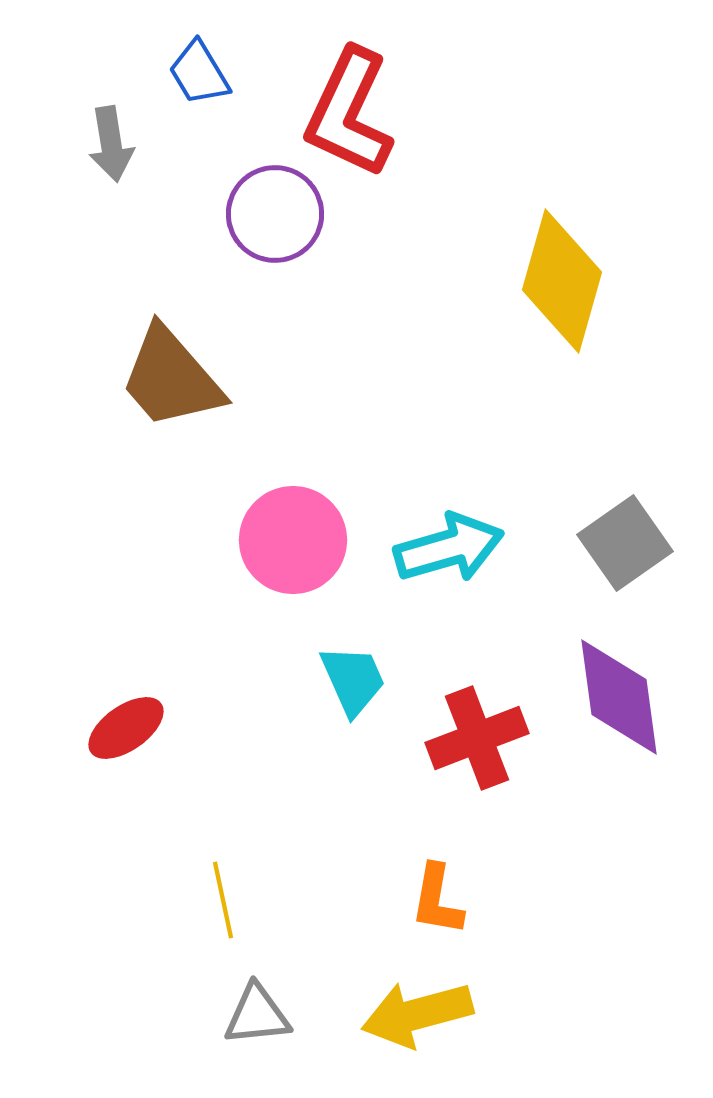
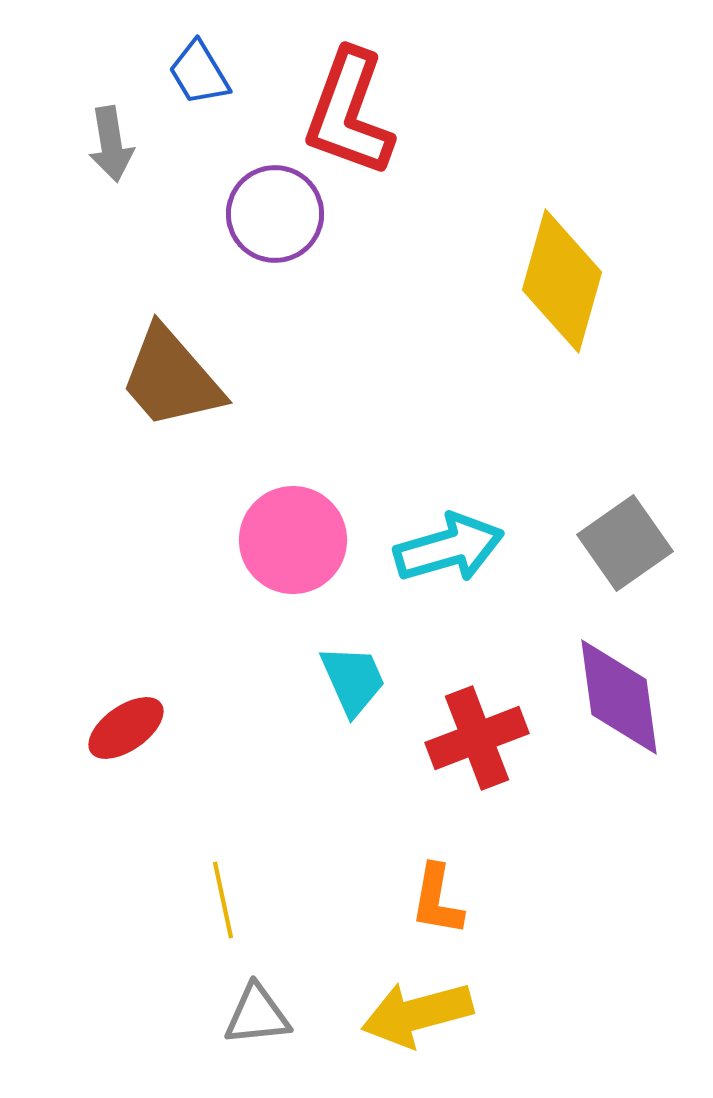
red L-shape: rotated 5 degrees counterclockwise
